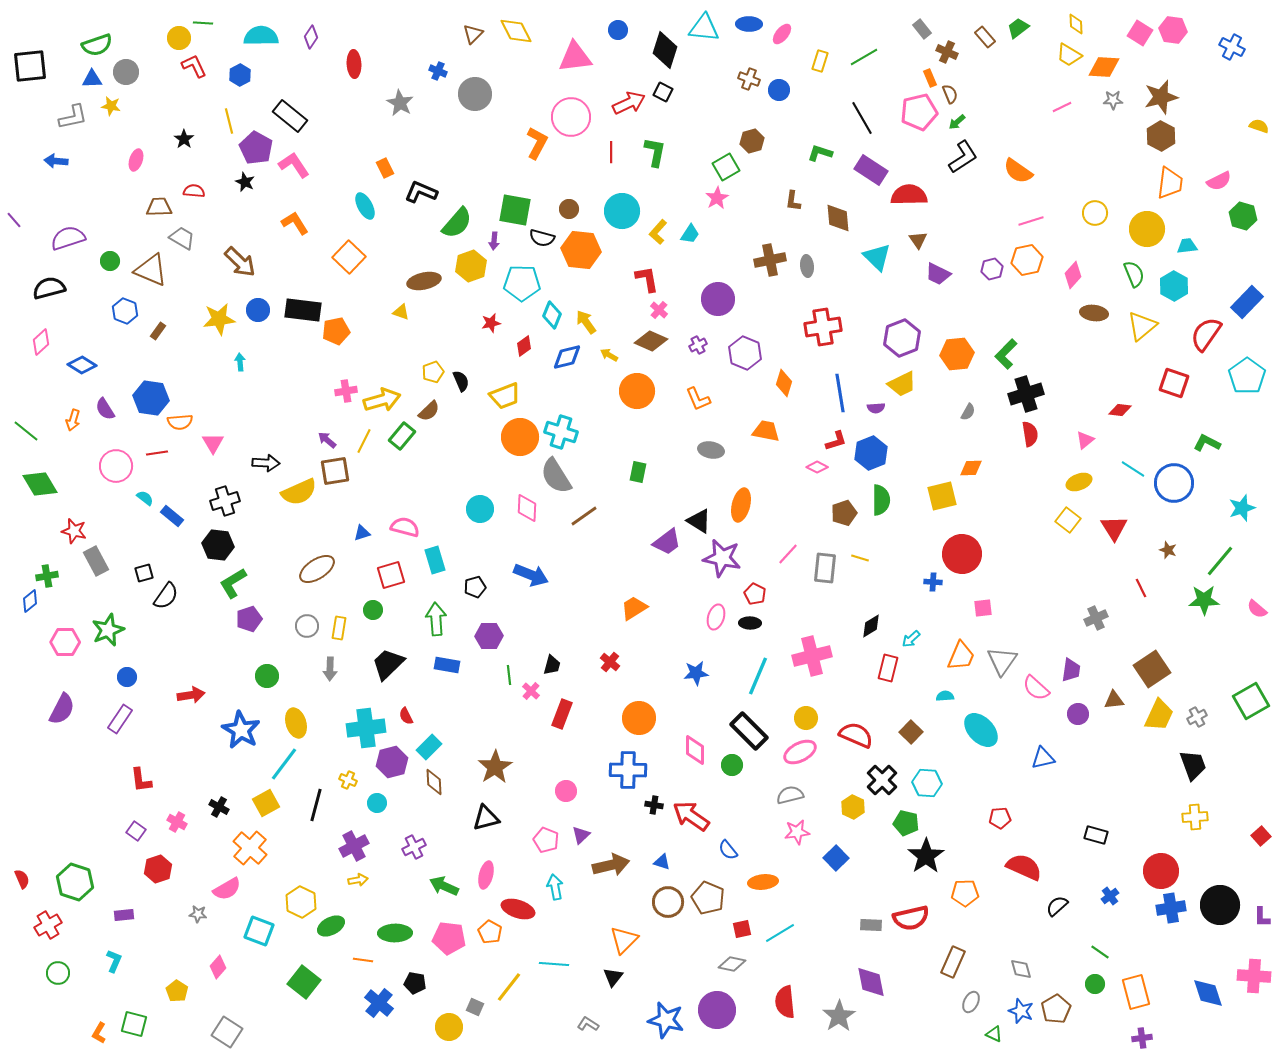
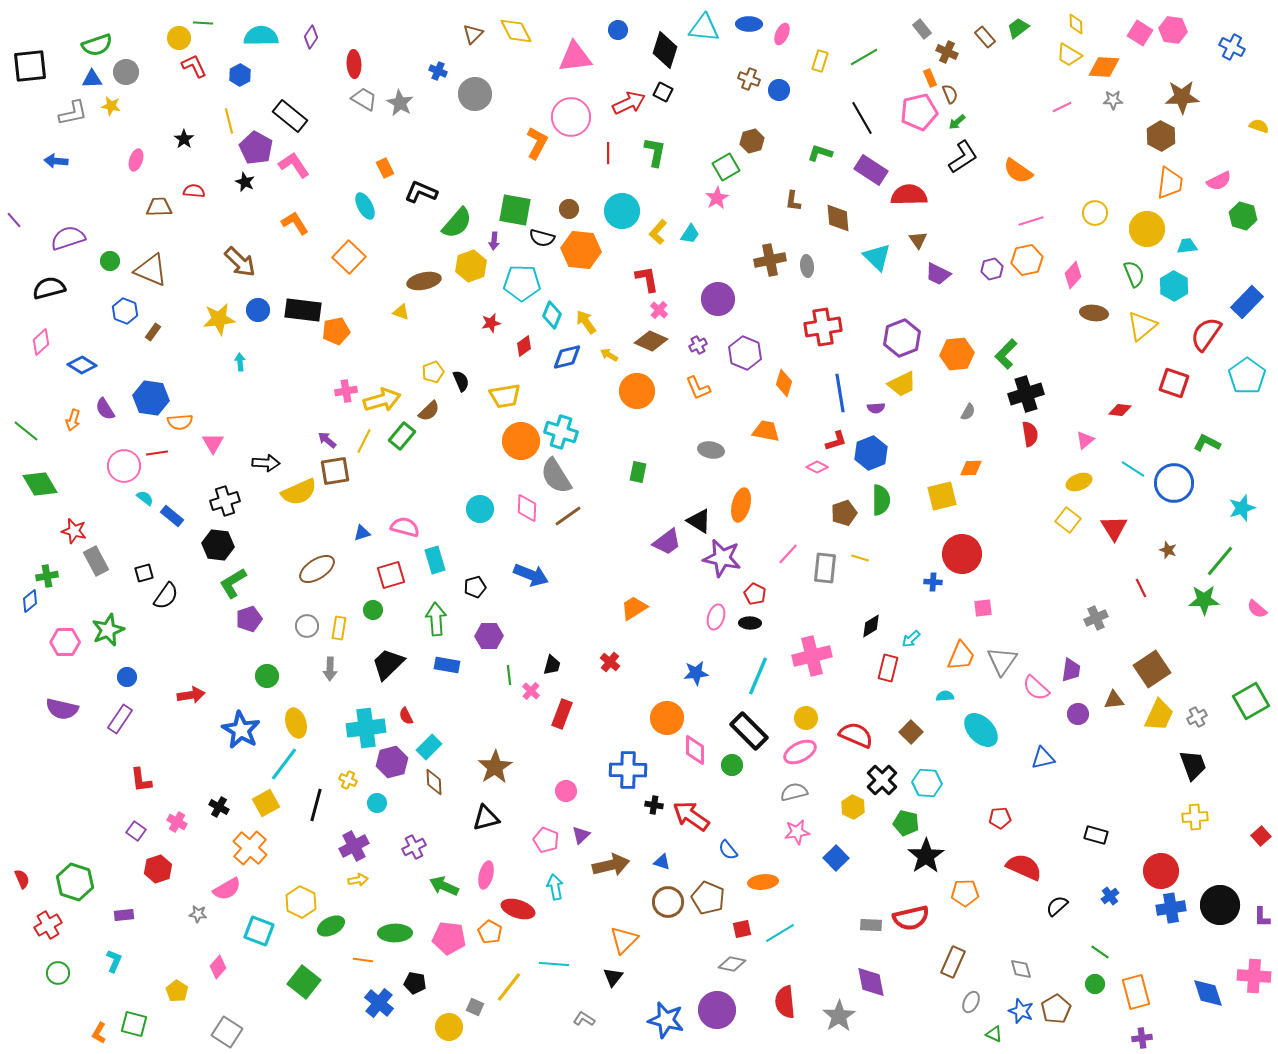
pink ellipse at (782, 34): rotated 15 degrees counterclockwise
brown star at (1161, 97): moved 21 px right; rotated 12 degrees clockwise
gray L-shape at (73, 117): moved 4 px up
red line at (611, 152): moved 3 px left, 1 px down
gray trapezoid at (182, 238): moved 182 px right, 139 px up
brown rectangle at (158, 331): moved 5 px left, 1 px down
yellow trapezoid at (505, 396): rotated 12 degrees clockwise
orange L-shape at (698, 399): moved 11 px up
orange circle at (520, 437): moved 1 px right, 4 px down
pink circle at (116, 466): moved 8 px right
brown line at (584, 516): moved 16 px left
purple semicircle at (62, 709): rotated 76 degrees clockwise
orange circle at (639, 718): moved 28 px right
gray semicircle at (790, 795): moved 4 px right, 3 px up
gray L-shape at (588, 1024): moved 4 px left, 5 px up
